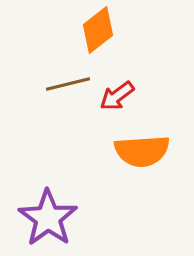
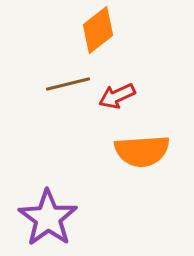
red arrow: rotated 12 degrees clockwise
